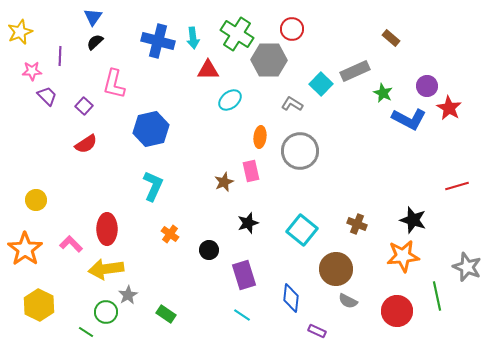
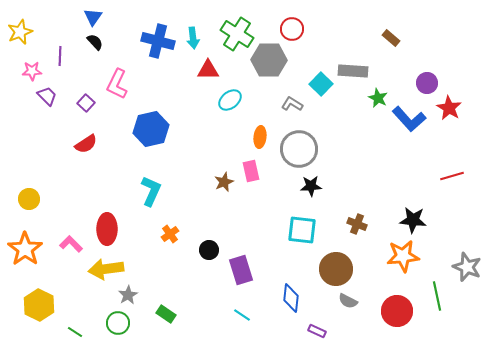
black semicircle at (95, 42): rotated 90 degrees clockwise
gray rectangle at (355, 71): moved 2 px left; rotated 28 degrees clockwise
pink L-shape at (114, 84): moved 3 px right; rotated 12 degrees clockwise
purple circle at (427, 86): moved 3 px up
green star at (383, 93): moved 5 px left, 5 px down
purple square at (84, 106): moved 2 px right, 3 px up
blue L-shape at (409, 119): rotated 20 degrees clockwise
gray circle at (300, 151): moved 1 px left, 2 px up
cyan L-shape at (153, 186): moved 2 px left, 5 px down
red line at (457, 186): moved 5 px left, 10 px up
yellow circle at (36, 200): moved 7 px left, 1 px up
black star at (413, 220): rotated 12 degrees counterclockwise
black star at (248, 223): moved 63 px right, 37 px up; rotated 15 degrees clockwise
cyan square at (302, 230): rotated 32 degrees counterclockwise
orange cross at (170, 234): rotated 18 degrees clockwise
purple rectangle at (244, 275): moved 3 px left, 5 px up
green circle at (106, 312): moved 12 px right, 11 px down
green line at (86, 332): moved 11 px left
